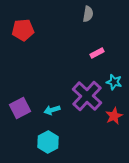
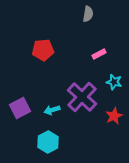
red pentagon: moved 20 px right, 20 px down
pink rectangle: moved 2 px right, 1 px down
purple cross: moved 5 px left, 1 px down
